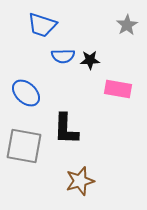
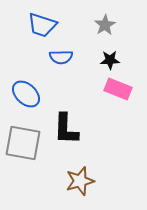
gray star: moved 22 px left
blue semicircle: moved 2 px left, 1 px down
black star: moved 20 px right
pink rectangle: rotated 12 degrees clockwise
blue ellipse: moved 1 px down
gray square: moved 1 px left, 3 px up
